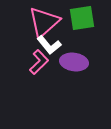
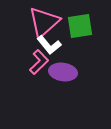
green square: moved 2 px left, 8 px down
purple ellipse: moved 11 px left, 10 px down
